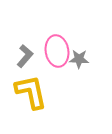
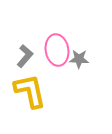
pink ellipse: moved 1 px up
yellow L-shape: moved 1 px left, 1 px up
